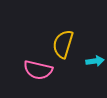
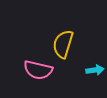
cyan arrow: moved 9 px down
